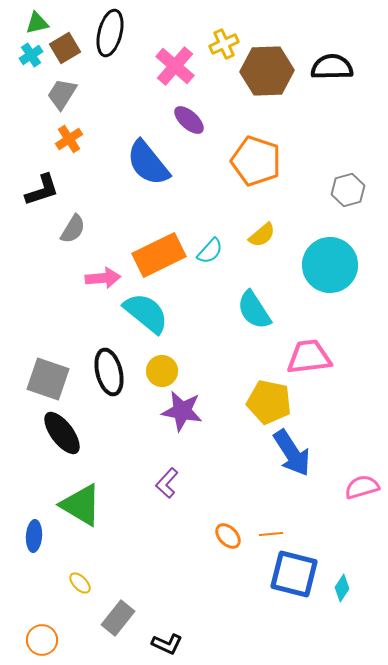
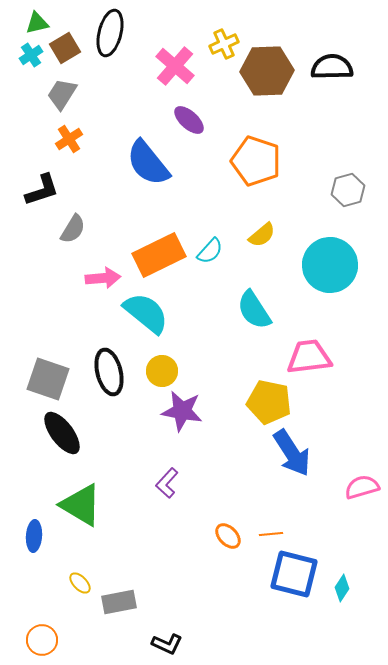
gray rectangle at (118, 618): moved 1 px right, 16 px up; rotated 40 degrees clockwise
